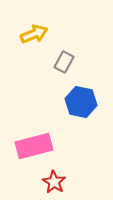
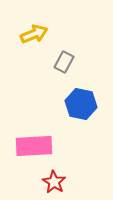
blue hexagon: moved 2 px down
pink rectangle: rotated 12 degrees clockwise
